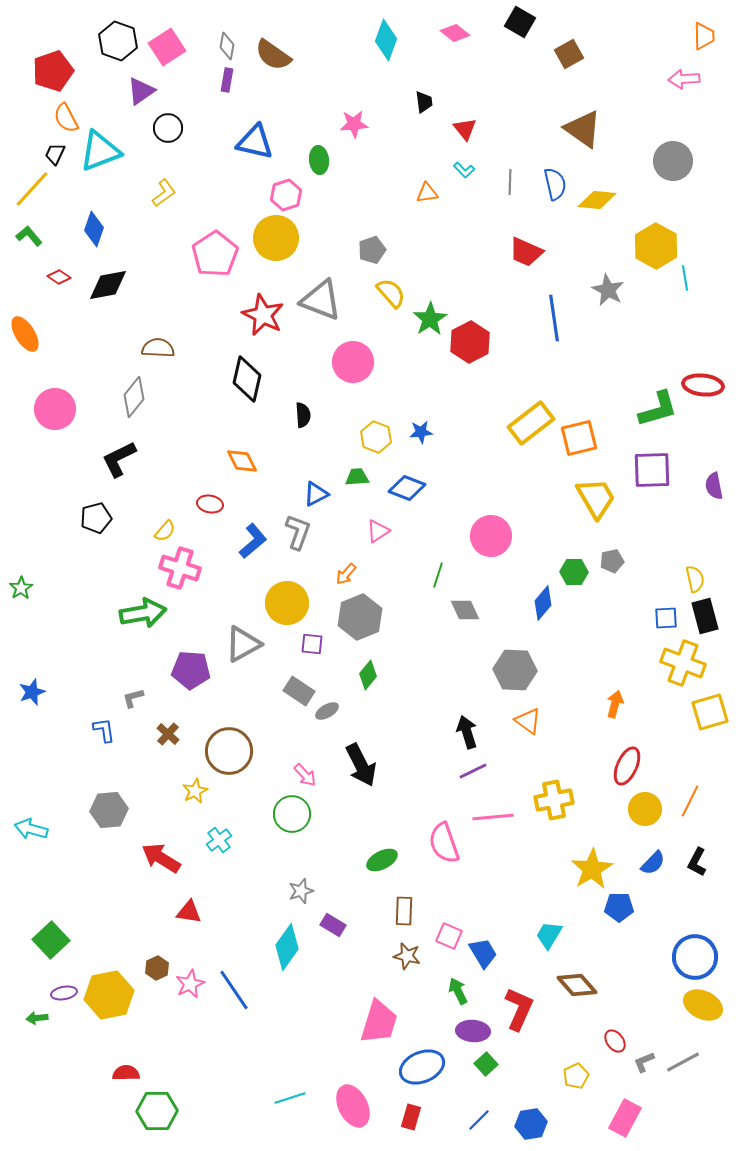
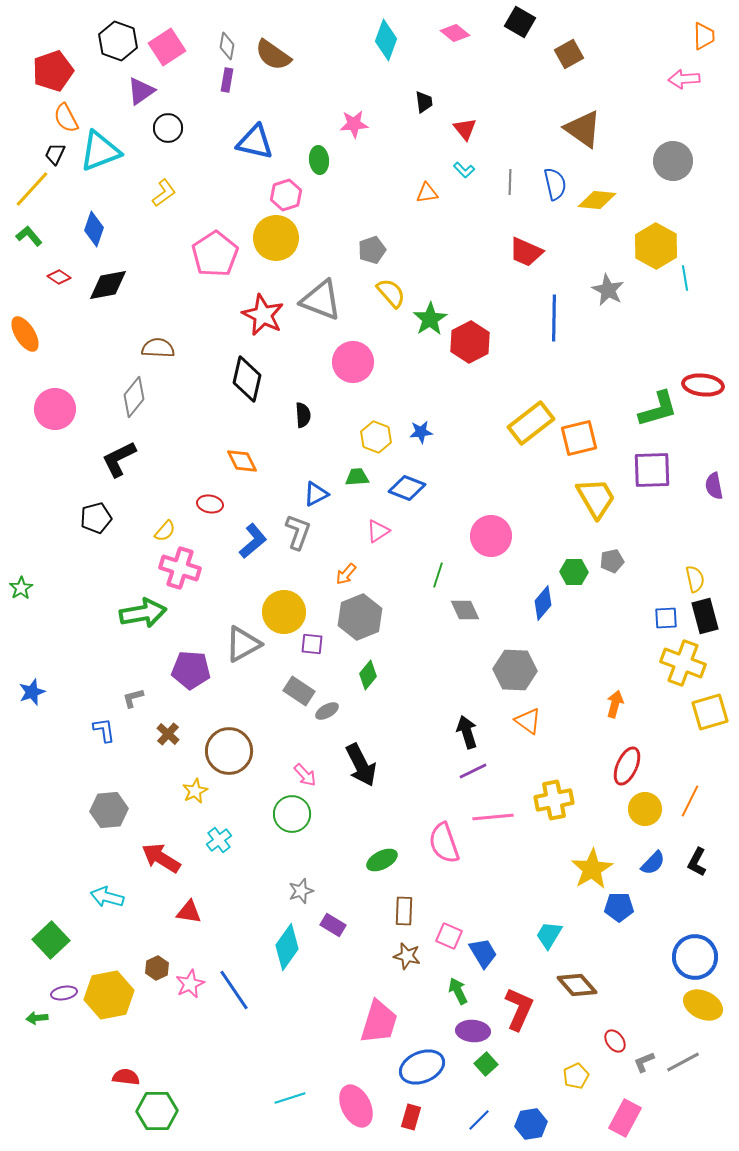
blue line at (554, 318): rotated 9 degrees clockwise
yellow circle at (287, 603): moved 3 px left, 9 px down
cyan arrow at (31, 829): moved 76 px right, 68 px down
red semicircle at (126, 1073): moved 4 px down; rotated 8 degrees clockwise
pink ellipse at (353, 1106): moved 3 px right
